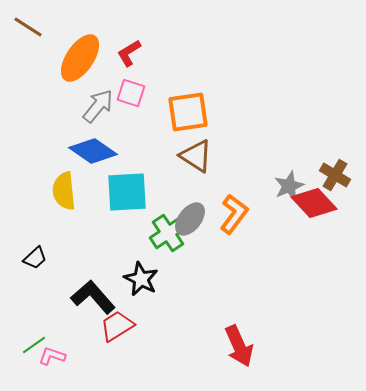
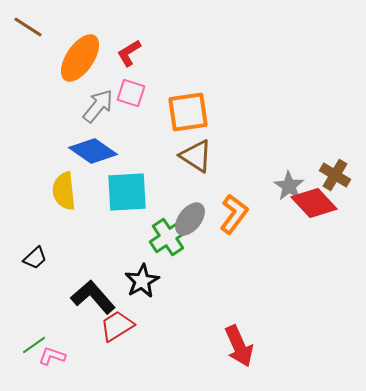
gray star: rotated 16 degrees counterclockwise
green cross: moved 4 px down
black star: moved 1 px right, 2 px down; rotated 16 degrees clockwise
